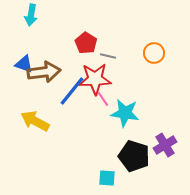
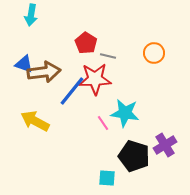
pink line: moved 24 px down
